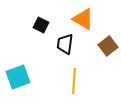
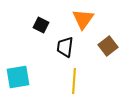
orange triangle: rotated 35 degrees clockwise
black trapezoid: moved 3 px down
cyan square: rotated 10 degrees clockwise
